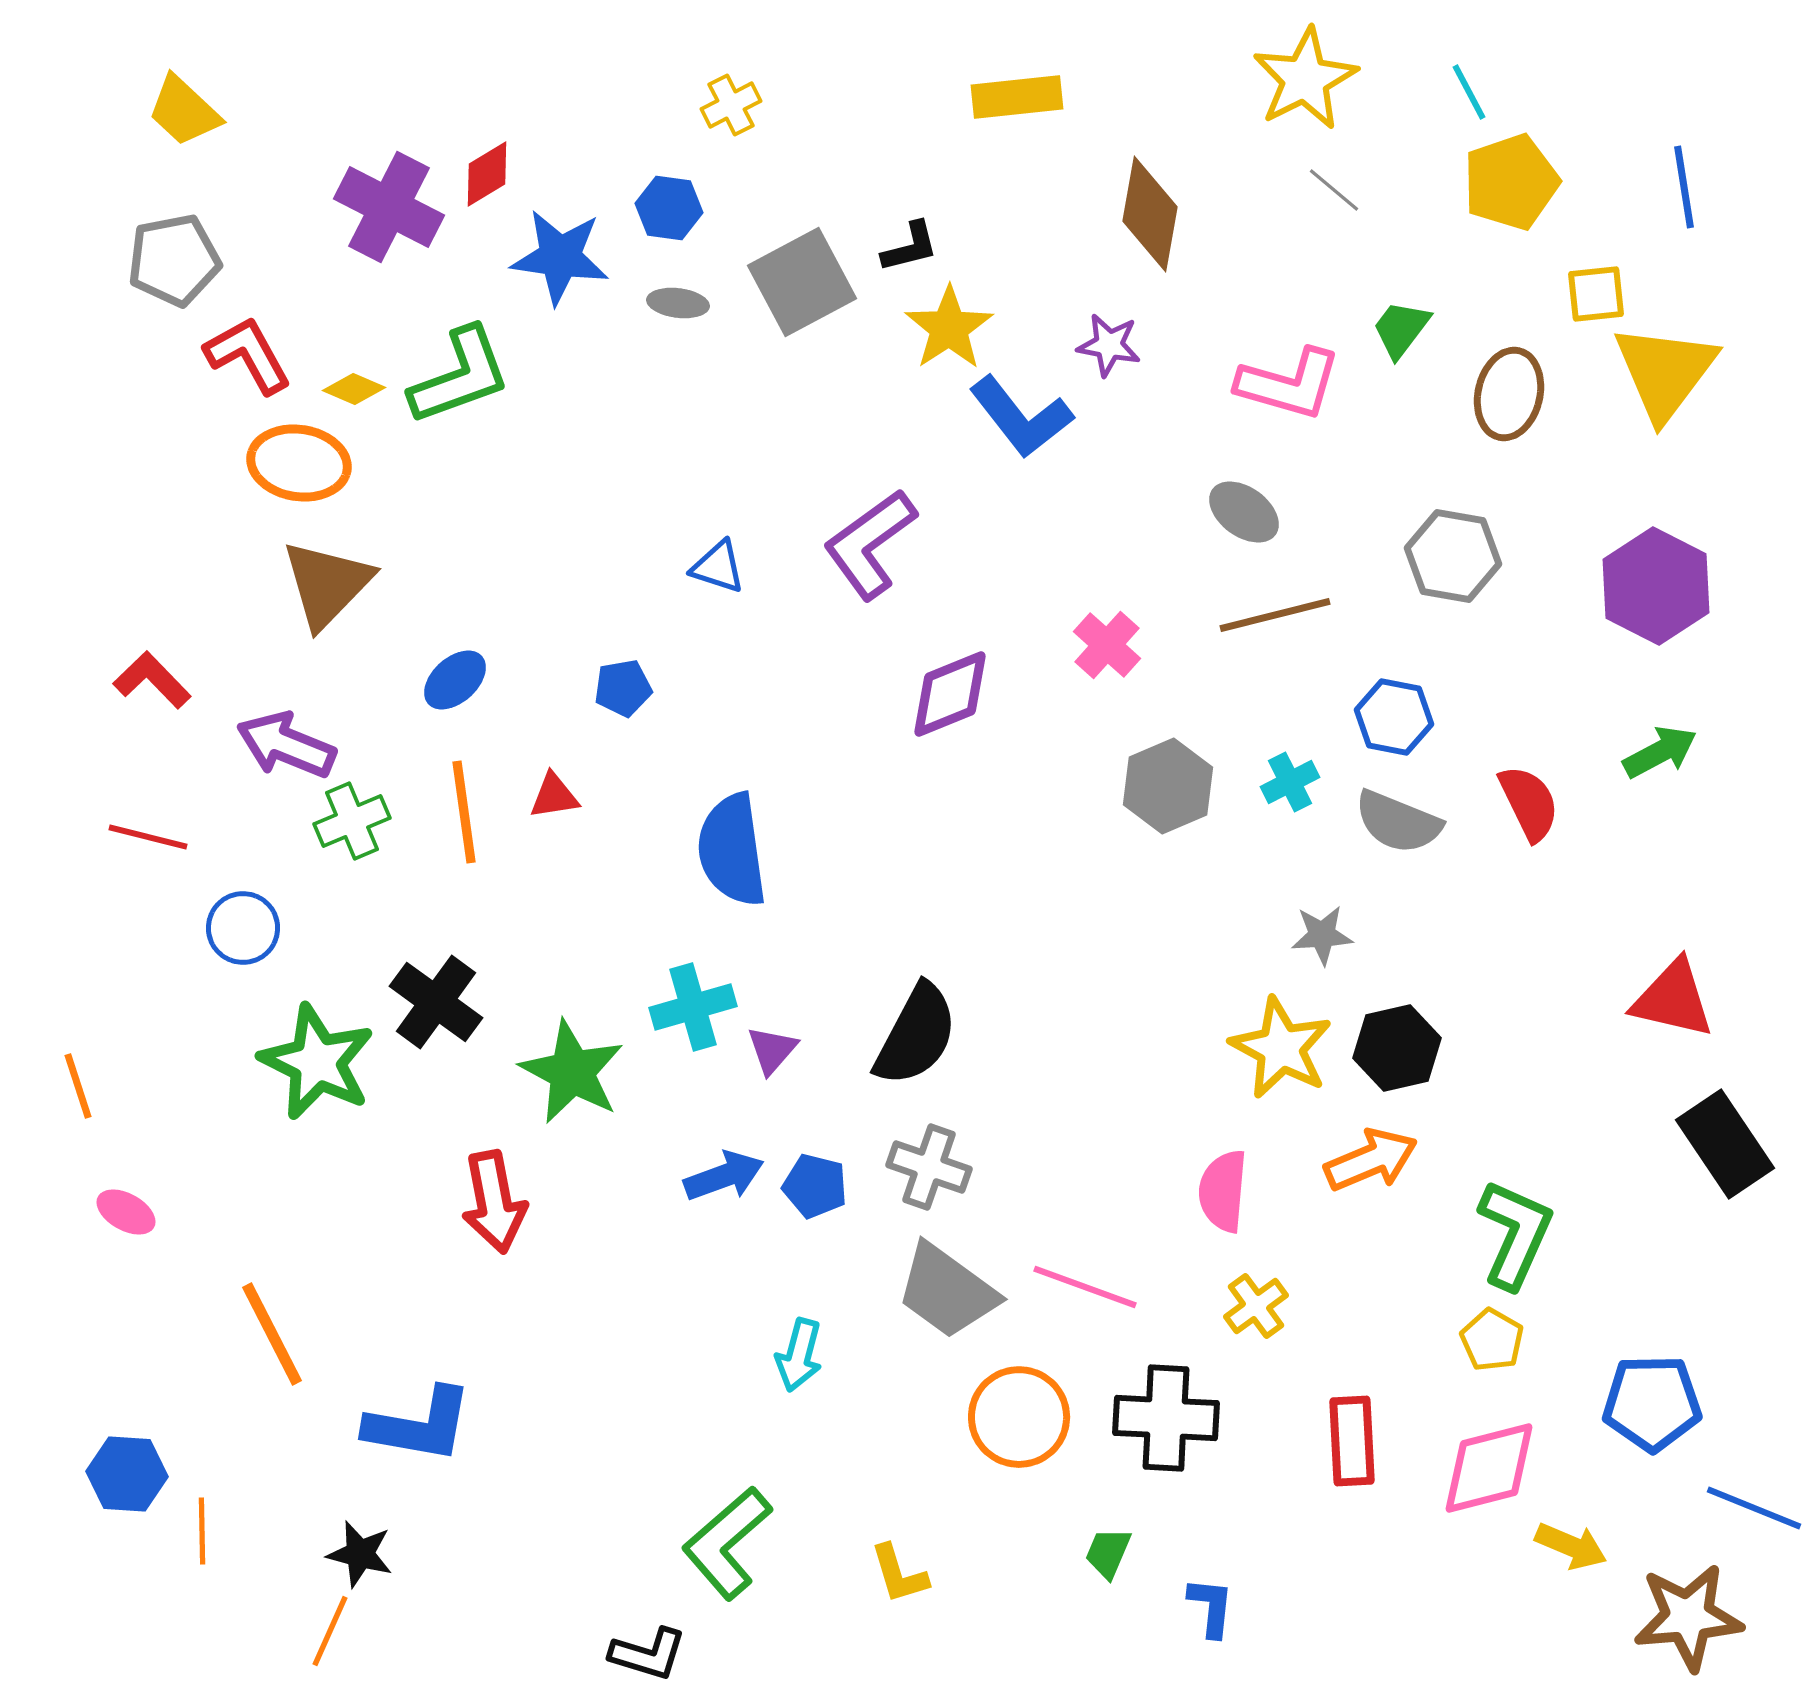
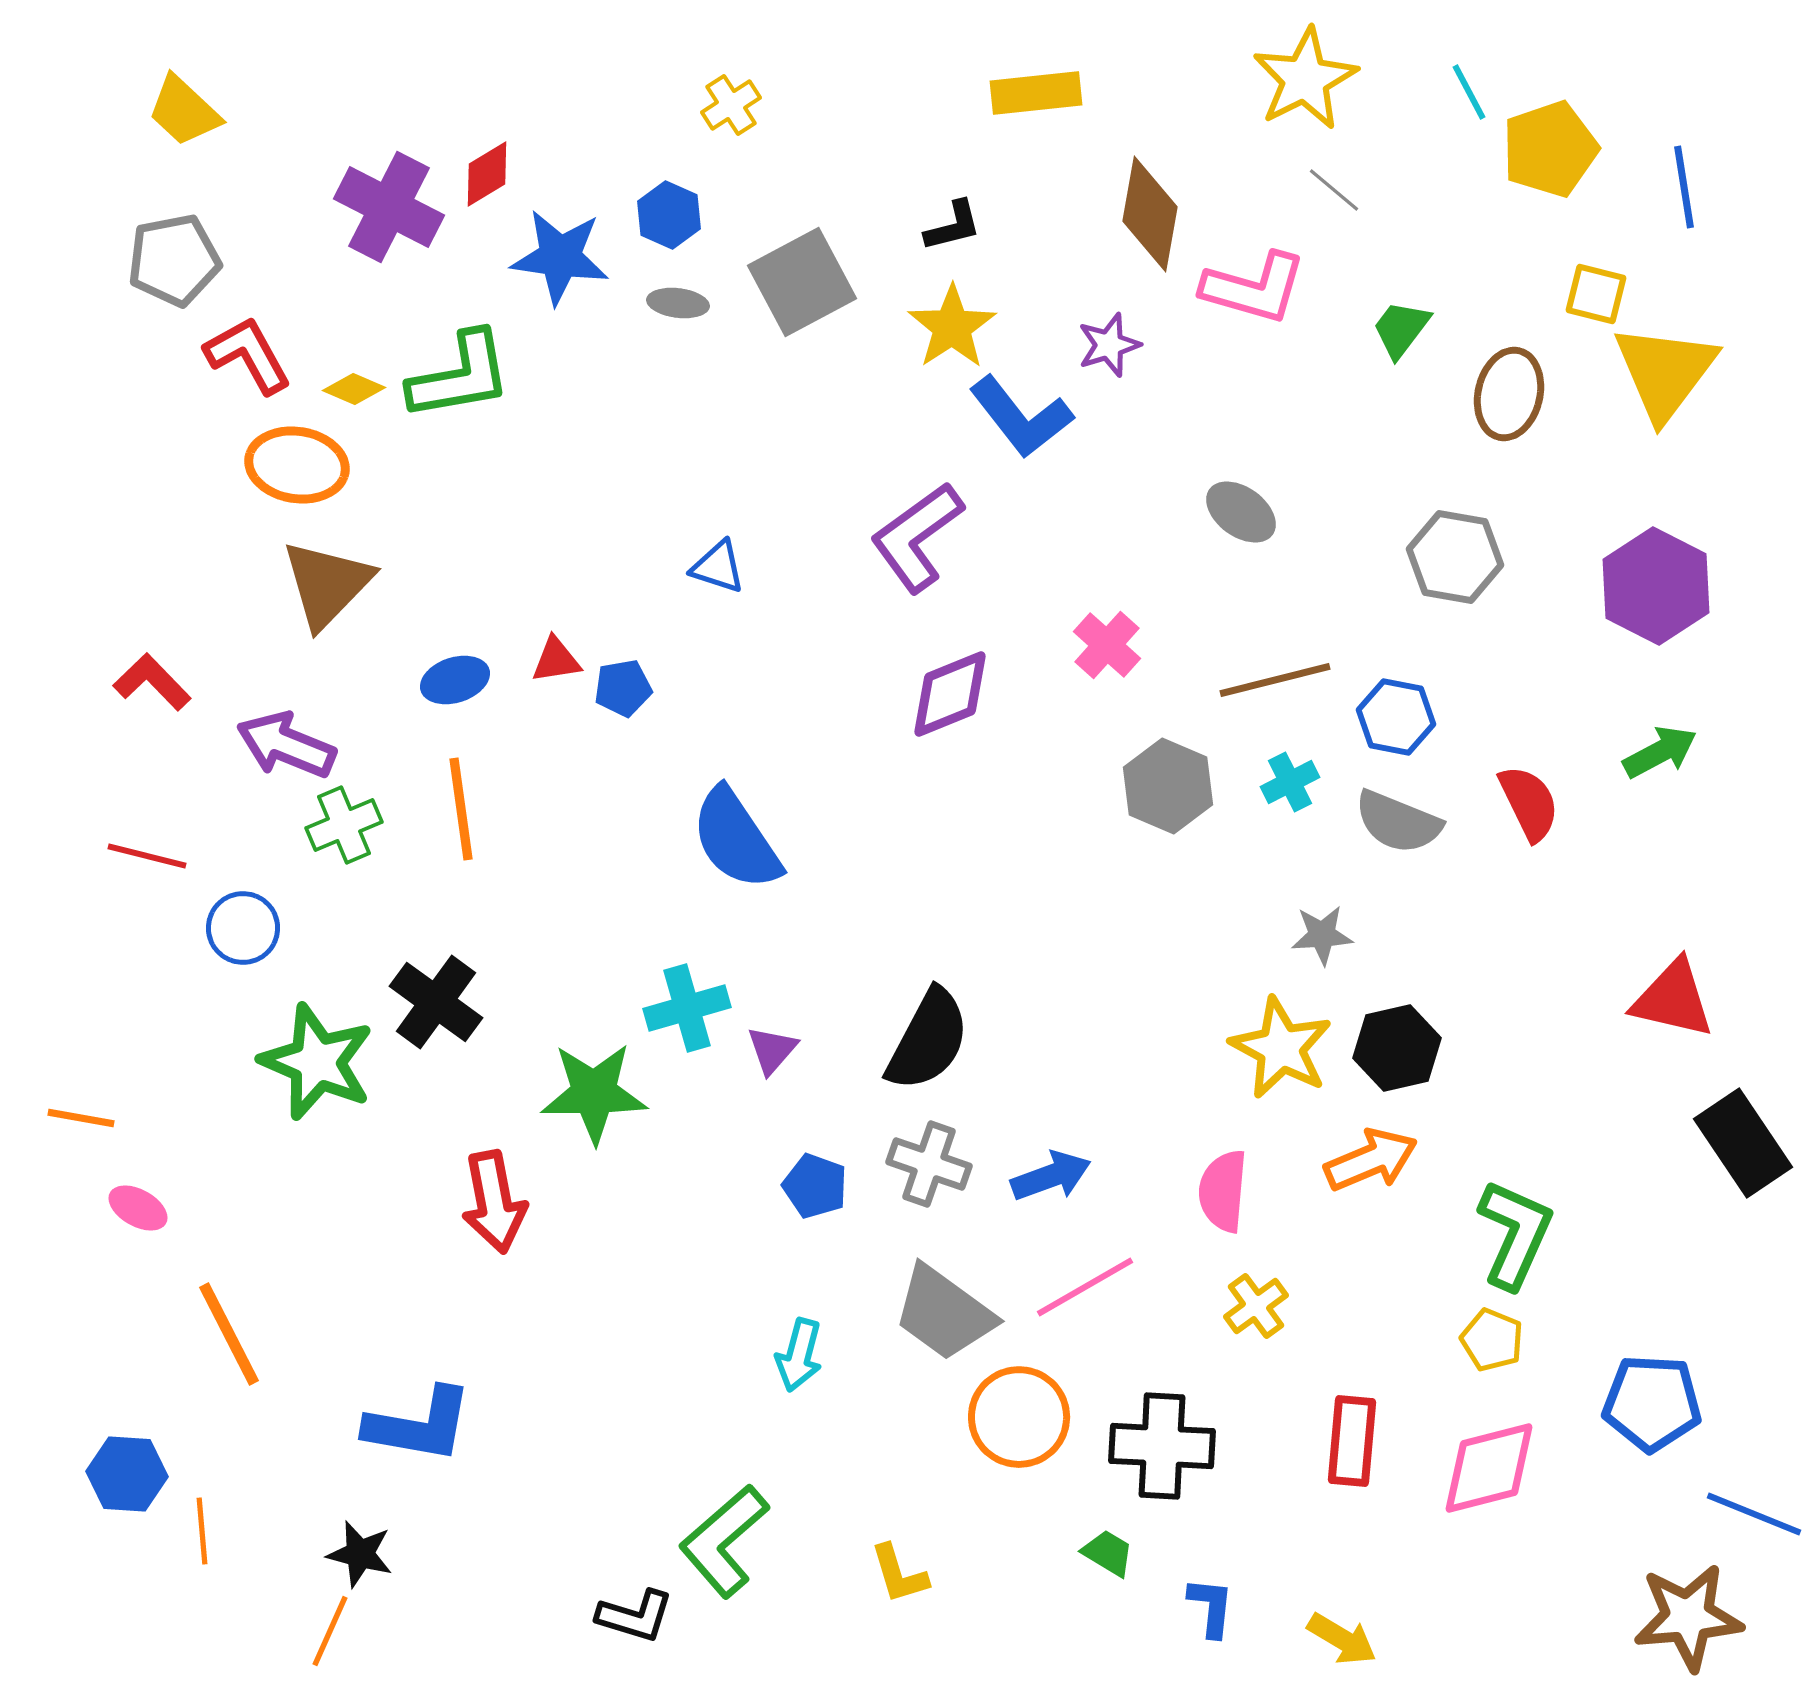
yellow rectangle at (1017, 97): moved 19 px right, 4 px up
yellow cross at (731, 105): rotated 6 degrees counterclockwise
yellow pentagon at (1511, 182): moved 39 px right, 33 px up
blue hexagon at (669, 208): moved 7 px down; rotated 16 degrees clockwise
black L-shape at (910, 247): moved 43 px right, 21 px up
yellow square at (1596, 294): rotated 20 degrees clockwise
yellow star at (949, 328): moved 3 px right, 1 px up
purple star at (1109, 345): rotated 28 degrees counterclockwise
green L-shape at (460, 376): rotated 10 degrees clockwise
pink L-shape at (1289, 384): moved 35 px left, 96 px up
orange ellipse at (299, 463): moved 2 px left, 2 px down
gray ellipse at (1244, 512): moved 3 px left
purple L-shape at (870, 544): moved 47 px right, 7 px up
gray hexagon at (1453, 556): moved 2 px right, 1 px down
brown line at (1275, 615): moved 65 px down
red L-shape at (152, 680): moved 2 px down
blue ellipse at (455, 680): rotated 24 degrees clockwise
blue hexagon at (1394, 717): moved 2 px right
gray hexagon at (1168, 786): rotated 14 degrees counterclockwise
red triangle at (554, 796): moved 2 px right, 136 px up
orange line at (464, 812): moved 3 px left, 3 px up
green cross at (352, 821): moved 8 px left, 4 px down
red line at (148, 837): moved 1 px left, 19 px down
blue semicircle at (732, 850): moved 4 px right, 11 px up; rotated 26 degrees counterclockwise
cyan cross at (693, 1007): moved 6 px left, 1 px down
black semicircle at (916, 1035): moved 12 px right, 5 px down
green star at (317, 1062): rotated 3 degrees counterclockwise
green star at (572, 1072): moved 22 px right, 21 px down; rotated 28 degrees counterclockwise
orange line at (78, 1086): moved 3 px right, 32 px down; rotated 62 degrees counterclockwise
black rectangle at (1725, 1144): moved 18 px right, 1 px up
gray cross at (929, 1167): moved 3 px up
blue arrow at (724, 1176): moved 327 px right
blue pentagon at (815, 1186): rotated 6 degrees clockwise
pink ellipse at (126, 1212): moved 12 px right, 4 px up
pink line at (1085, 1287): rotated 50 degrees counterclockwise
gray trapezoid at (947, 1291): moved 3 px left, 22 px down
orange line at (272, 1334): moved 43 px left
yellow pentagon at (1492, 1340): rotated 8 degrees counterclockwise
blue pentagon at (1652, 1403): rotated 4 degrees clockwise
black cross at (1166, 1418): moved 4 px left, 28 px down
red rectangle at (1352, 1441): rotated 8 degrees clockwise
blue line at (1754, 1508): moved 6 px down
orange line at (202, 1531): rotated 4 degrees counterclockwise
green L-shape at (727, 1543): moved 3 px left, 2 px up
yellow arrow at (1571, 1546): moved 229 px left, 93 px down; rotated 8 degrees clockwise
green trapezoid at (1108, 1553): rotated 98 degrees clockwise
black L-shape at (648, 1654): moved 13 px left, 38 px up
